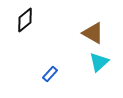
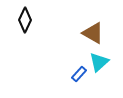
black diamond: rotated 25 degrees counterclockwise
blue rectangle: moved 29 px right
